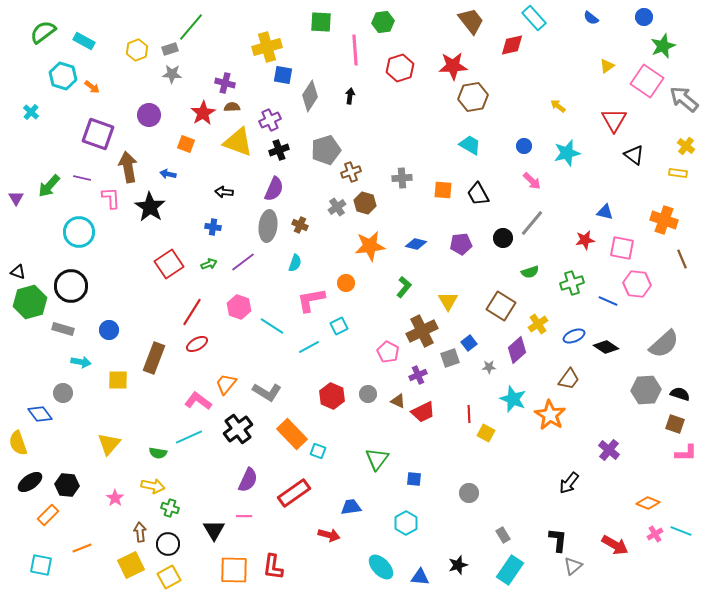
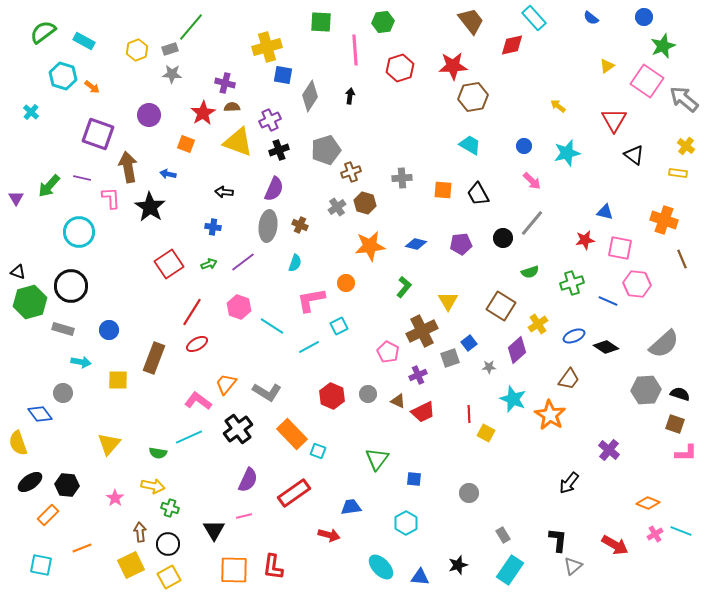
pink square at (622, 248): moved 2 px left
pink line at (244, 516): rotated 14 degrees counterclockwise
